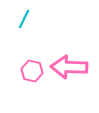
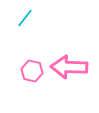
cyan line: moved 1 px right, 1 px up; rotated 12 degrees clockwise
